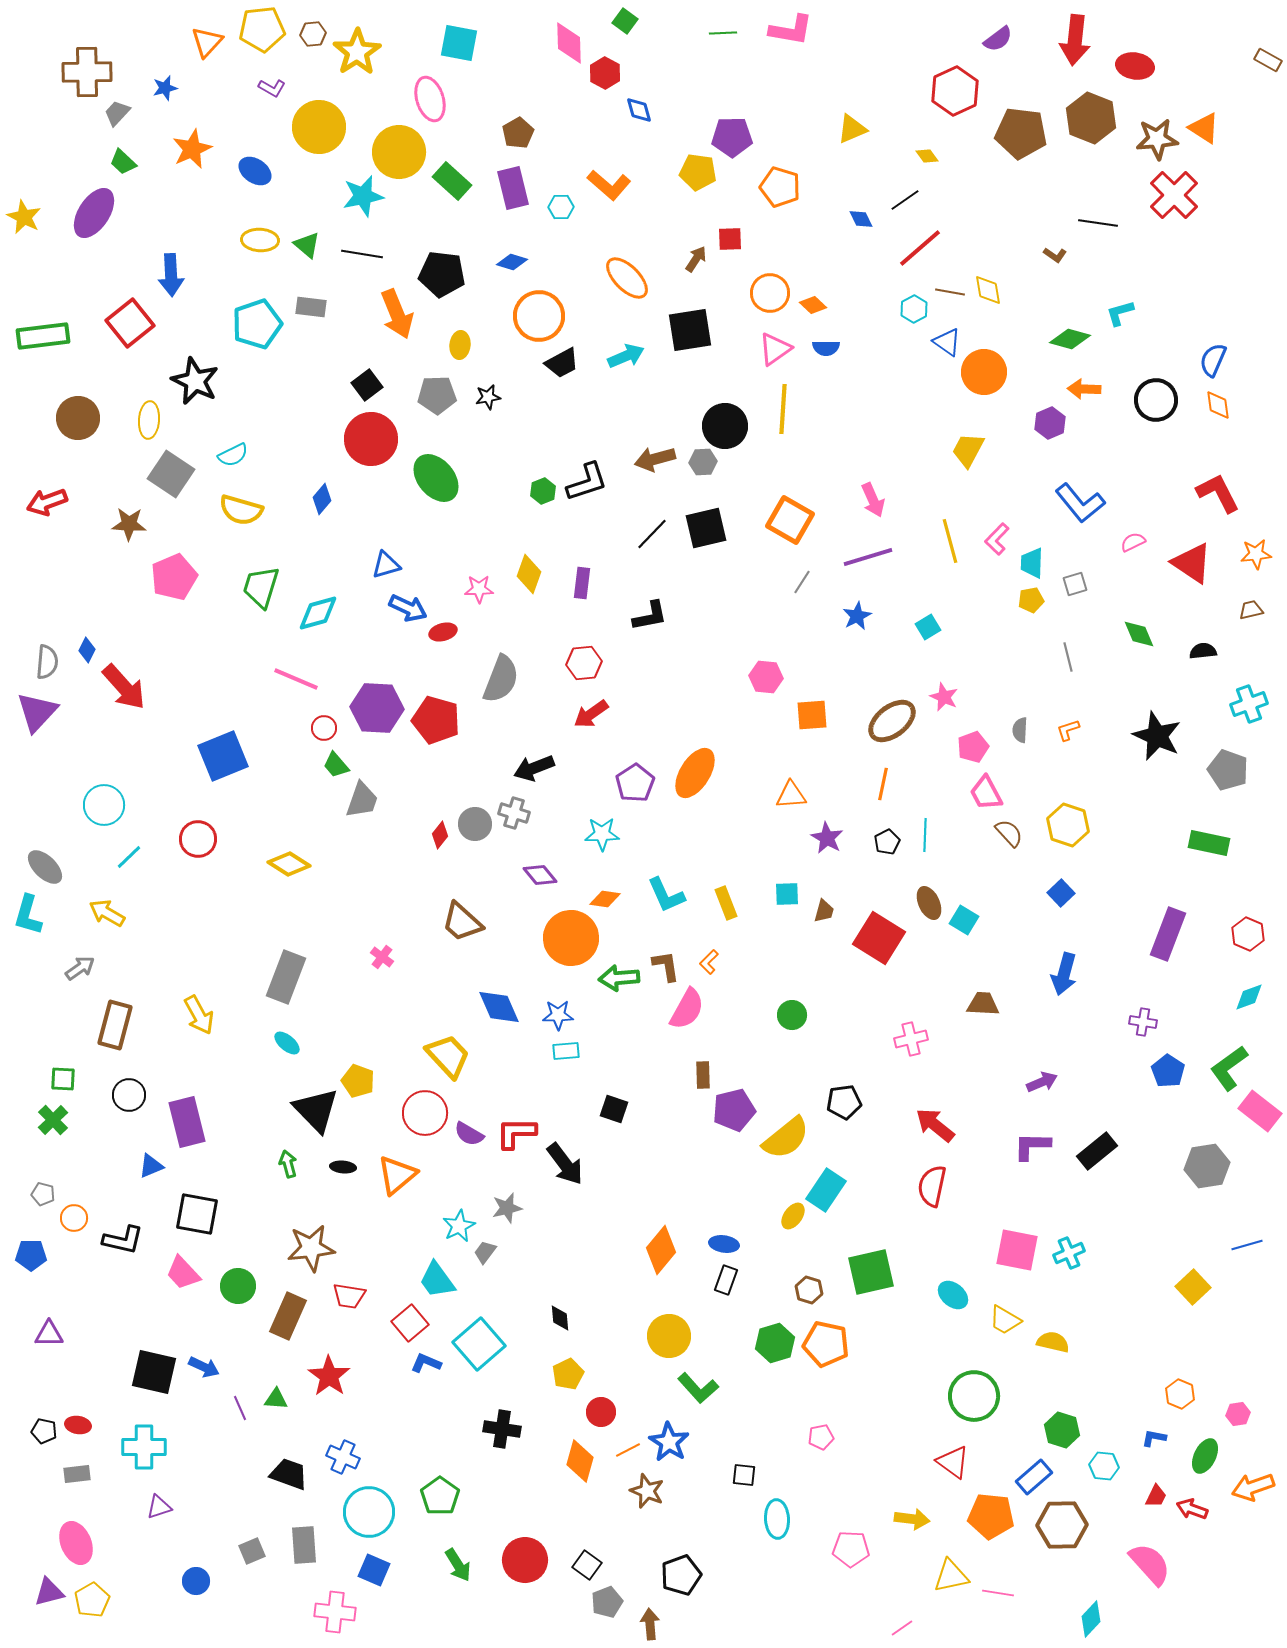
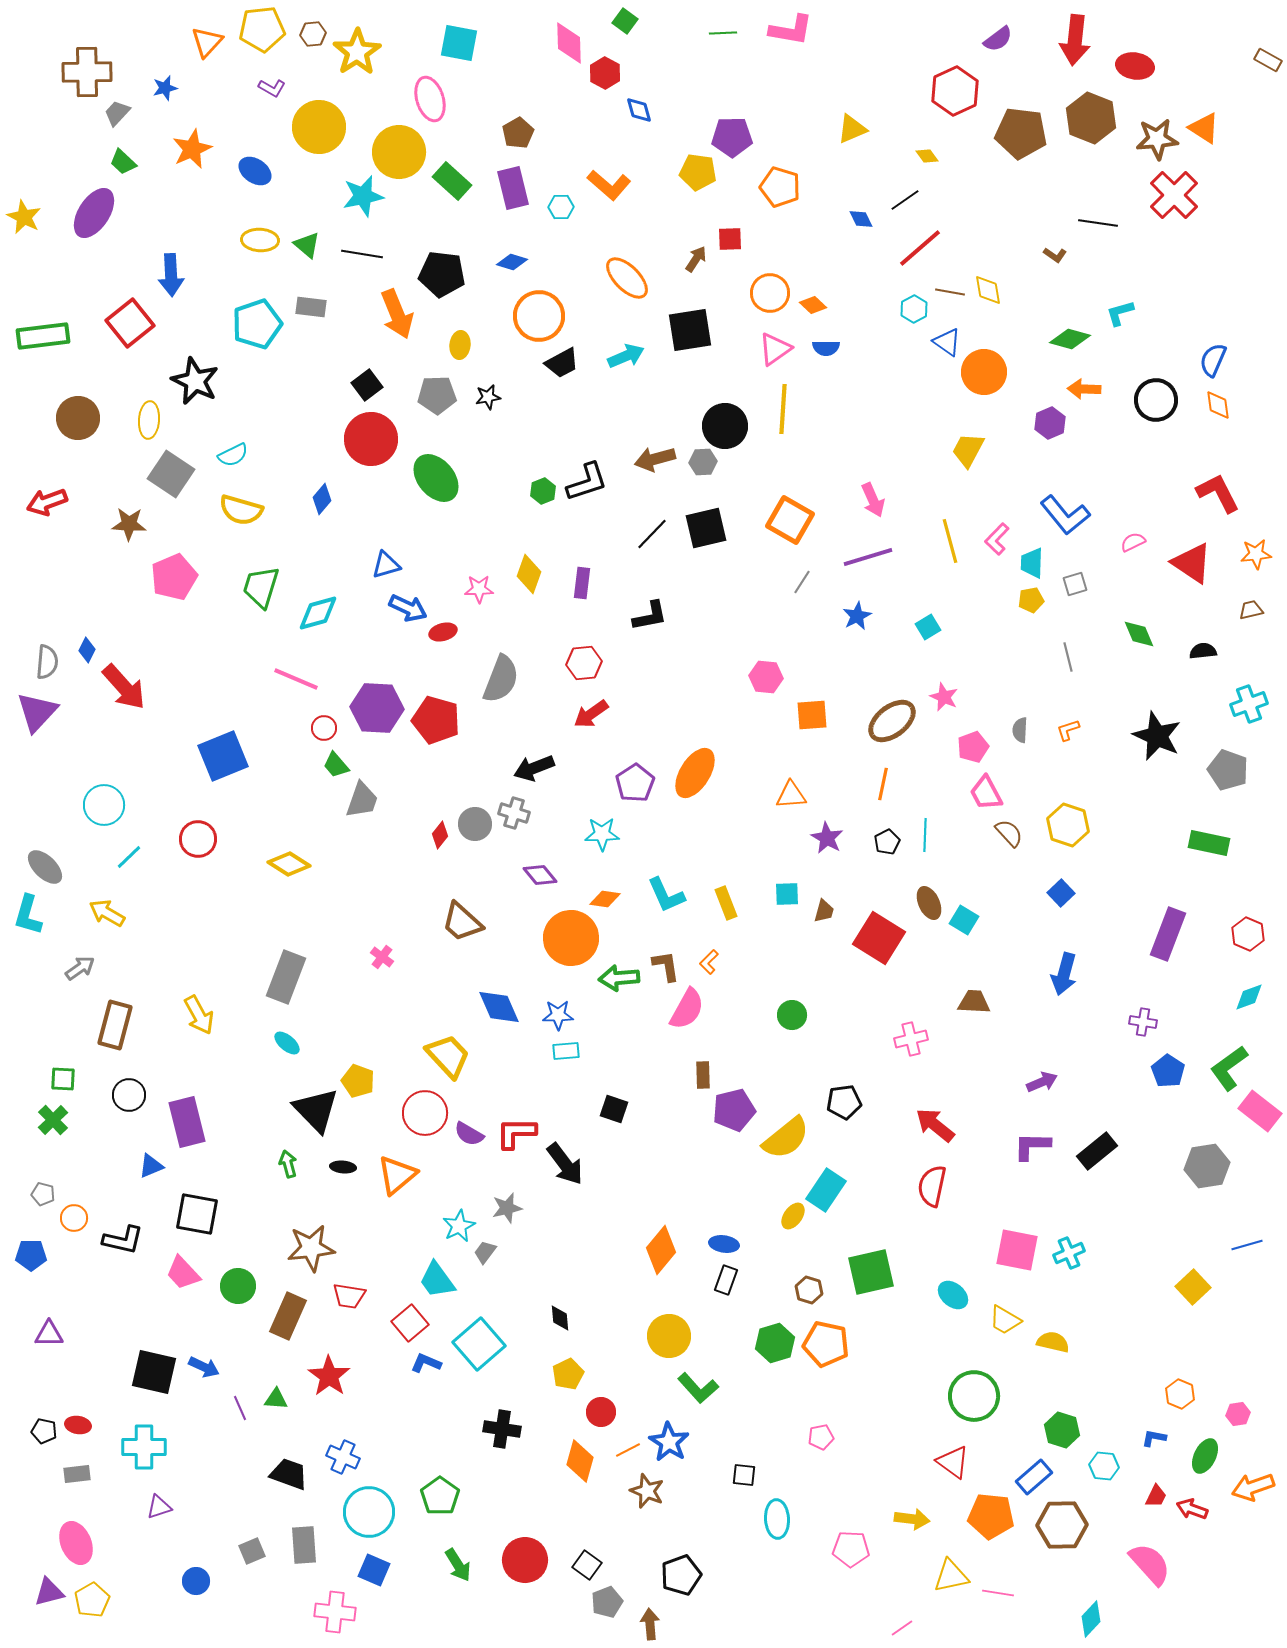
blue L-shape at (1080, 503): moved 15 px left, 12 px down
brown trapezoid at (983, 1004): moved 9 px left, 2 px up
